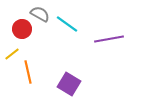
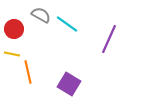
gray semicircle: moved 1 px right, 1 px down
red circle: moved 8 px left
purple line: rotated 56 degrees counterclockwise
yellow line: rotated 49 degrees clockwise
